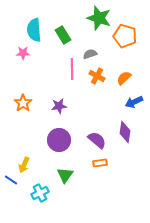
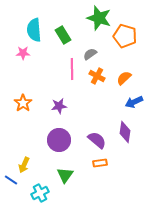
gray semicircle: rotated 16 degrees counterclockwise
